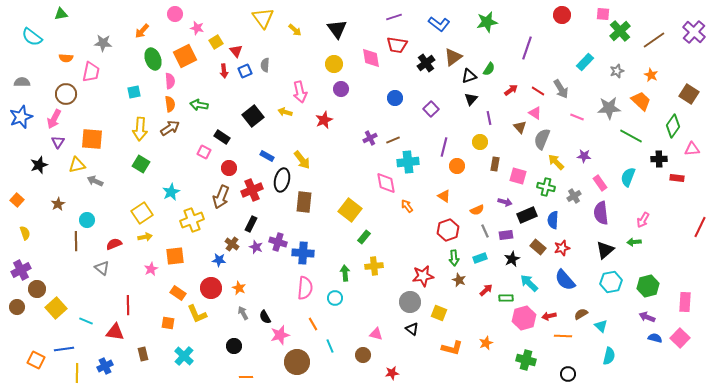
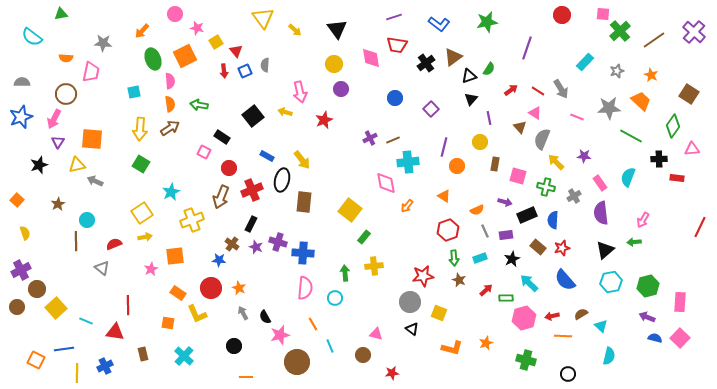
orange arrow at (407, 206): rotated 104 degrees counterclockwise
pink rectangle at (685, 302): moved 5 px left
red arrow at (549, 316): moved 3 px right
